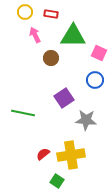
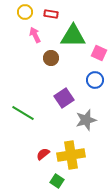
green line: rotated 20 degrees clockwise
gray star: rotated 20 degrees counterclockwise
